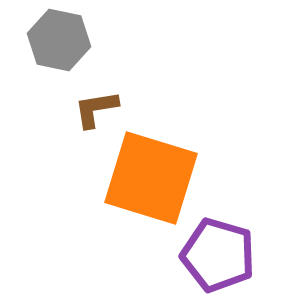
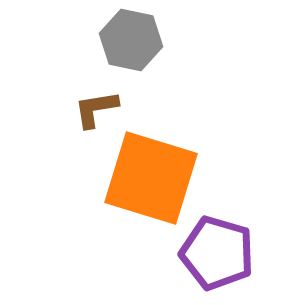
gray hexagon: moved 72 px right
purple pentagon: moved 1 px left, 2 px up
